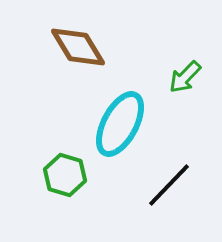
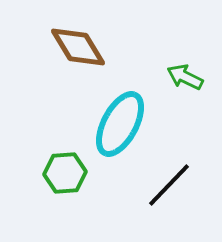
green arrow: rotated 72 degrees clockwise
green hexagon: moved 2 px up; rotated 21 degrees counterclockwise
